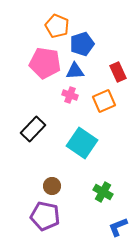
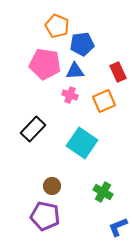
blue pentagon: rotated 10 degrees clockwise
pink pentagon: moved 1 px down
